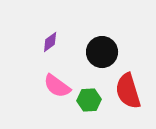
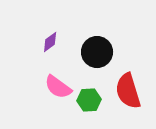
black circle: moved 5 px left
pink semicircle: moved 1 px right, 1 px down
